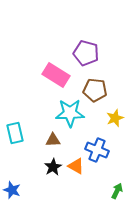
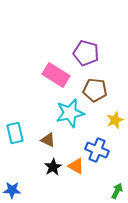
cyan star: rotated 12 degrees counterclockwise
yellow star: moved 2 px down
brown triangle: moved 5 px left; rotated 28 degrees clockwise
blue star: rotated 18 degrees counterclockwise
